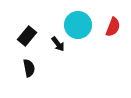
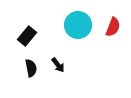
black arrow: moved 21 px down
black semicircle: moved 2 px right
